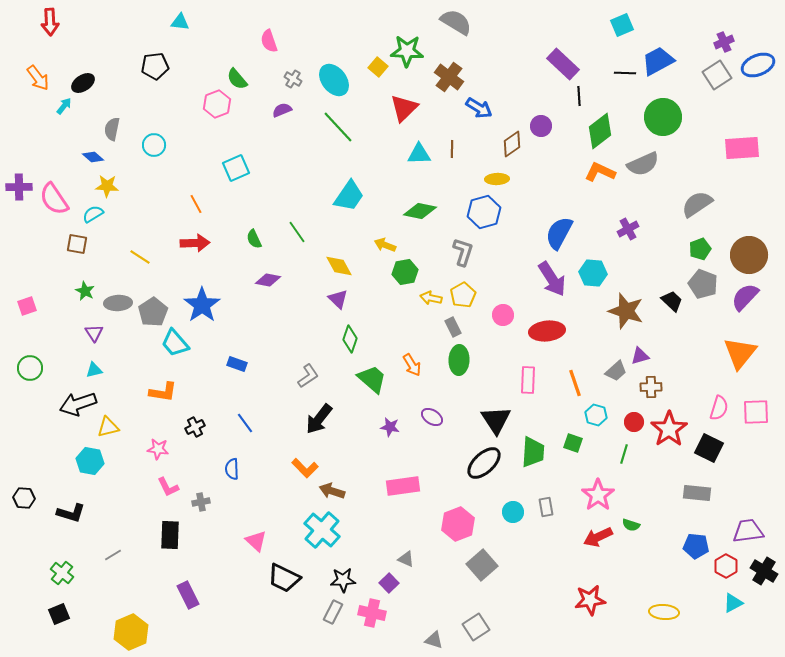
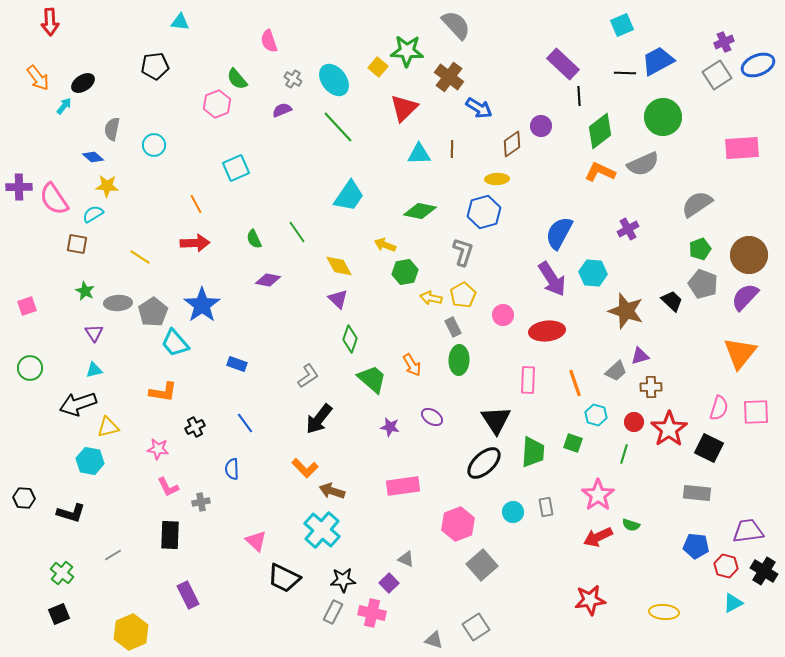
gray semicircle at (456, 22): moved 3 px down; rotated 16 degrees clockwise
red hexagon at (726, 566): rotated 15 degrees counterclockwise
